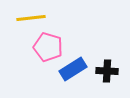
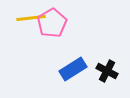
pink pentagon: moved 4 px right, 24 px up; rotated 24 degrees clockwise
black cross: rotated 25 degrees clockwise
